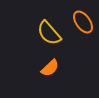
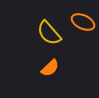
orange ellipse: rotated 30 degrees counterclockwise
